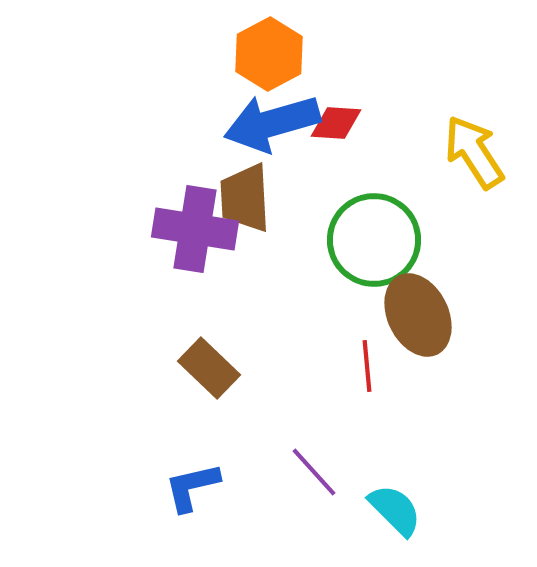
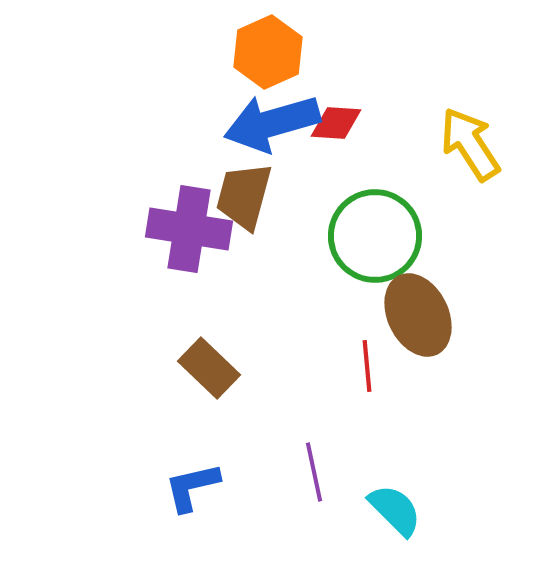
orange hexagon: moved 1 px left, 2 px up; rotated 4 degrees clockwise
yellow arrow: moved 4 px left, 8 px up
brown trapezoid: moved 1 px left, 2 px up; rotated 18 degrees clockwise
purple cross: moved 6 px left
green circle: moved 1 px right, 4 px up
purple line: rotated 30 degrees clockwise
